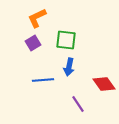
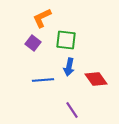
orange L-shape: moved 5 px right
purple square: rotated 21 degrees counterclockwise
red diamond: moved 8 px left, 5 px up
purple line: moved 6 px left, 6 px down
